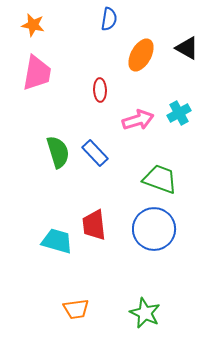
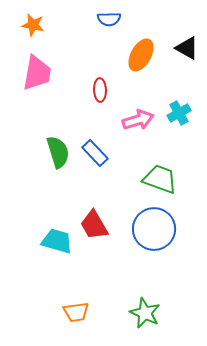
blue semicircle: rotated 80 degrees clockwise
red trapezoid: rotated 24 degrees counterclockwise
orange trapezoid: moved 3 px down
